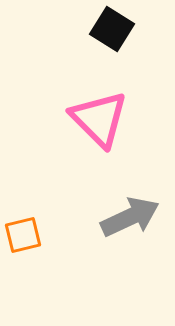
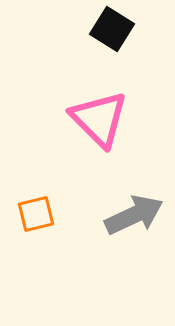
gray arrow: moved 4 px right, 2 px up
orange square: moved 13 px right, 21 px up
